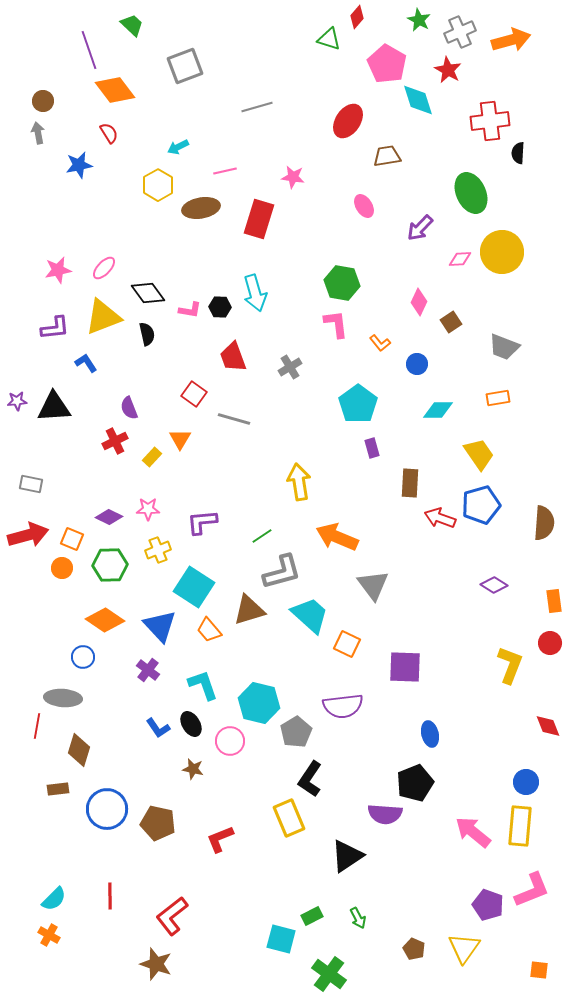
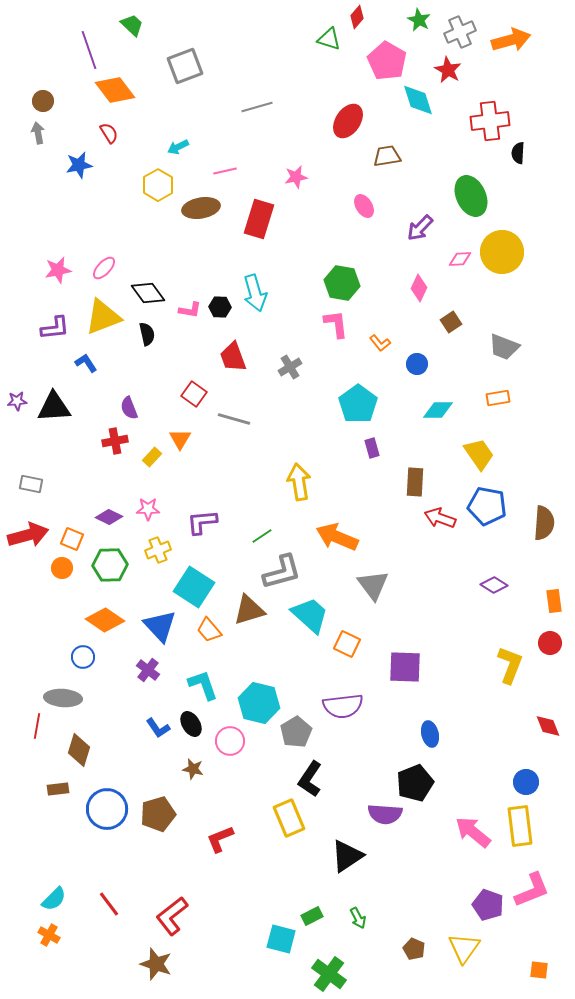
pink pentagon at (387, 64): moved 3 px up
pink star at (293, 177): moved 3 px right; rotated 20 degrees counterclockwise
green ellipse at (471, 193): moved 3 px down
pink diamond at (419, 302): moved 14 px up
red cross at (115, 441): rotated 15 degrees clockwise
brown rectangle at (410, 483): moved 5 px right, 1 px up
blue pentagon at (481, 505): moved 6 px right, 1 px down; rotated 27 degrees clockwise
brown pentagon at (158, 823): moved 9 px up; rotated 28 degrees counterclockwise
yellow rectangle at (520, 826): rotated 12 degrees counterclockwise
red line at (110, 896): moved 1 px left, 8 px down; rotated 36 degrees counterclockwise
